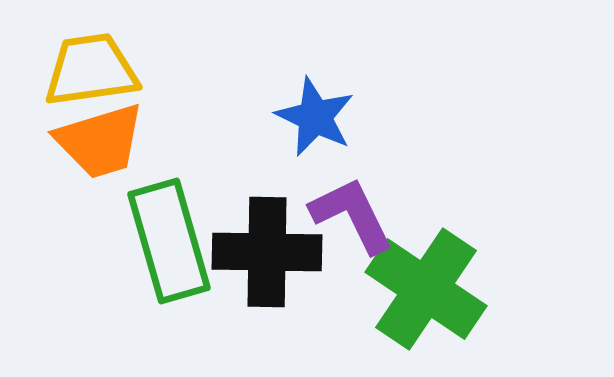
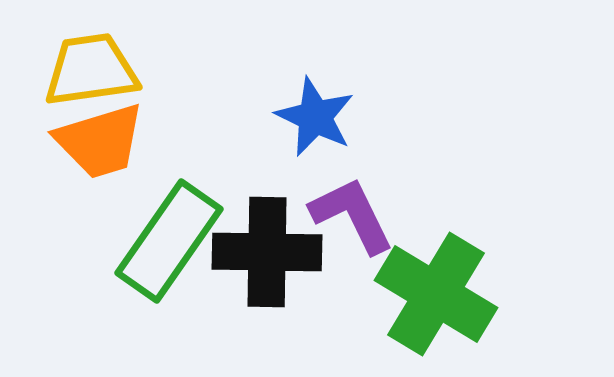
green rectangle: rotated 51 degrees clockwise
green cross: moved 10 px right, 5 px down; rotated 3 degrees counterclockwise
